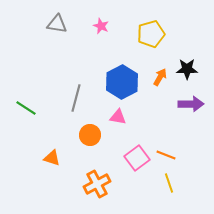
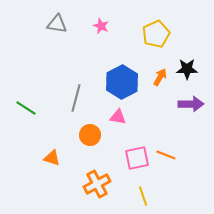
yellow pentagon: moved 5 px right; rotated 8 degrees counterclockwise
pink square: rotated 25 degrees clockwise
yellow line: moved 26 px left, 13 px down
